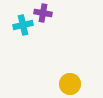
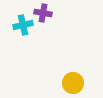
yellow circle: moved 3 px right, 1 px up
